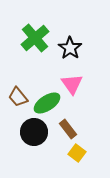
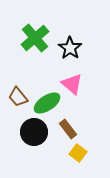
pink triangle: rotated 15 degrees counterclockwise
yellow square: moved 1 px right
